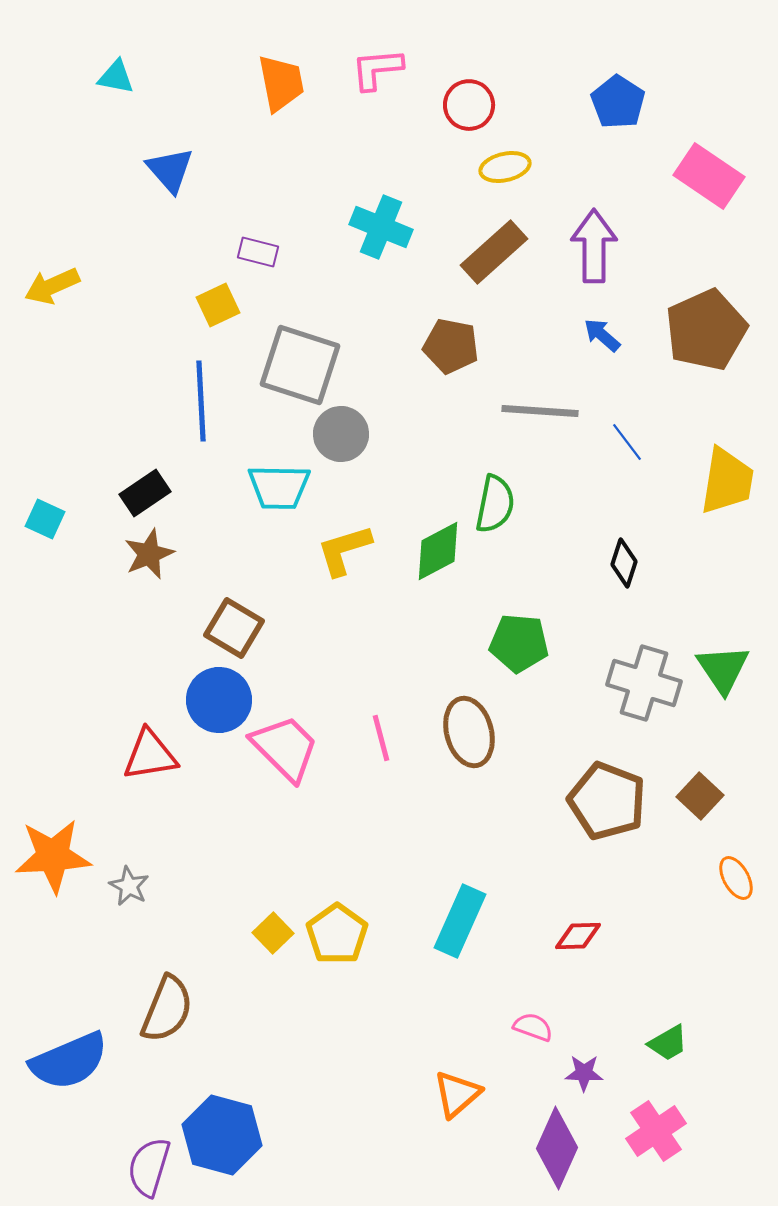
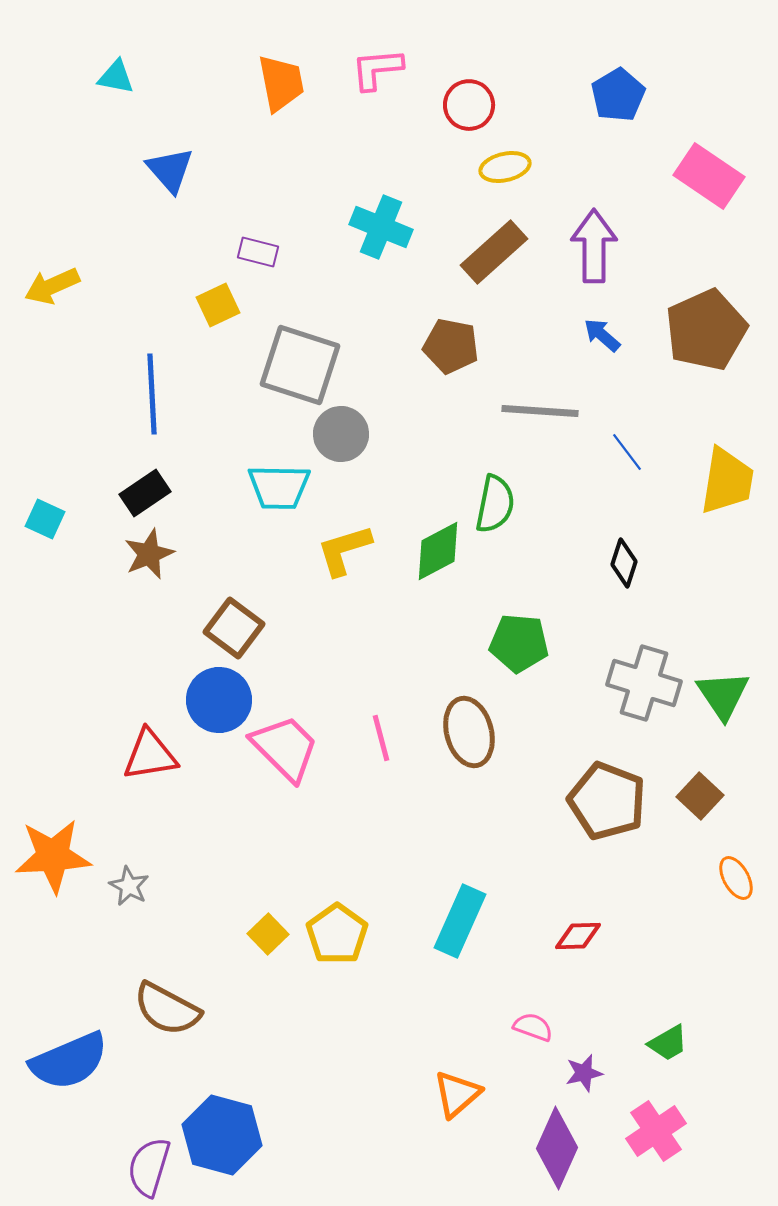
blue pentagon at (618, 102): moved 7 px up; rotated 8 degrees clockwise
blue line at (201, 401): moved 49 px left, 7 px up
blue line at (627, 442): moved 10 px down
brown square at (234, 628): rotated 6 degrees clockwise
green triangle at (723, 669): moved 26 px down
yellow square at (273, 933): moved 5 px left, 1 px down
brown semicircle at (167, 1009): rotated 96 degrees clockwise
purple star at (584, 1073): rotated 15 degrees counterclockwise
